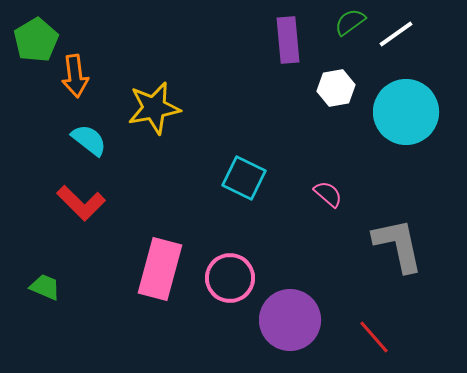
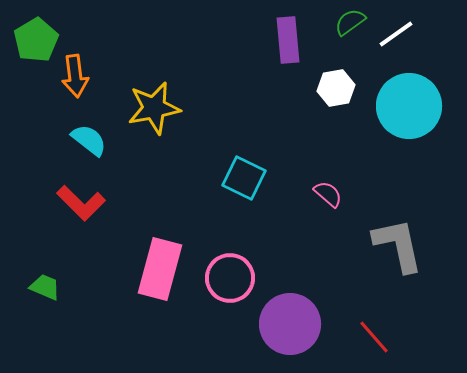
cyan circle: moved 3 px right, 6 px up
purple circle: moved 4 px down
